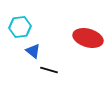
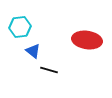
red ellipse: moved 1 px left, 2 px down; rotated 8 degrees counterclockwise
